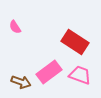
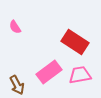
pink trapezoid: rotated 30 degrees counterclockwise
brown arrow: moved 4 px left, 3 px down; rotated 42 degrees clockwise
